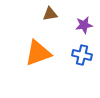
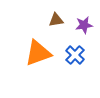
brown triangle: moved 6 px right, 6 px down
blue cross: moved 7 px left; rotated 30 degrees clockwise
